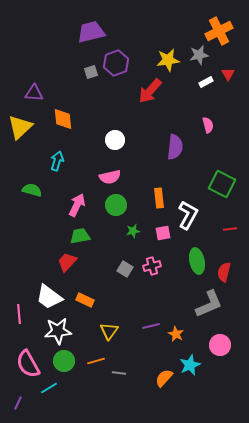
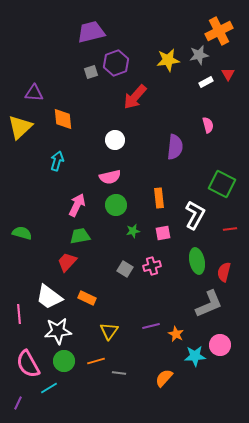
red arrow at (150, 91): moved 15 px left, 6 px down
green semicircle at (32, 190): moved 10 px left, 43 px down
white L-shape at (188, 215): moved 7 px right
orange rectangle at (85, 300): moved 2 px right, 2 px up
cyan star at (190, 365): moved 5 px right, 9 px up; rotated 20 degrees clockwise
